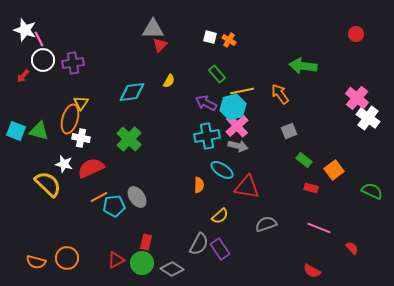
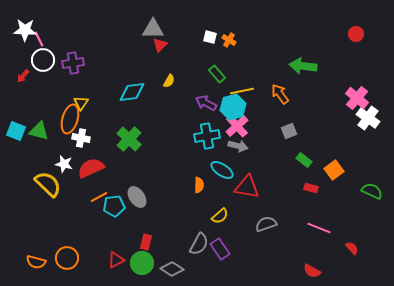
white star at (25, 30): rotated 15 degrees counterclockwise
